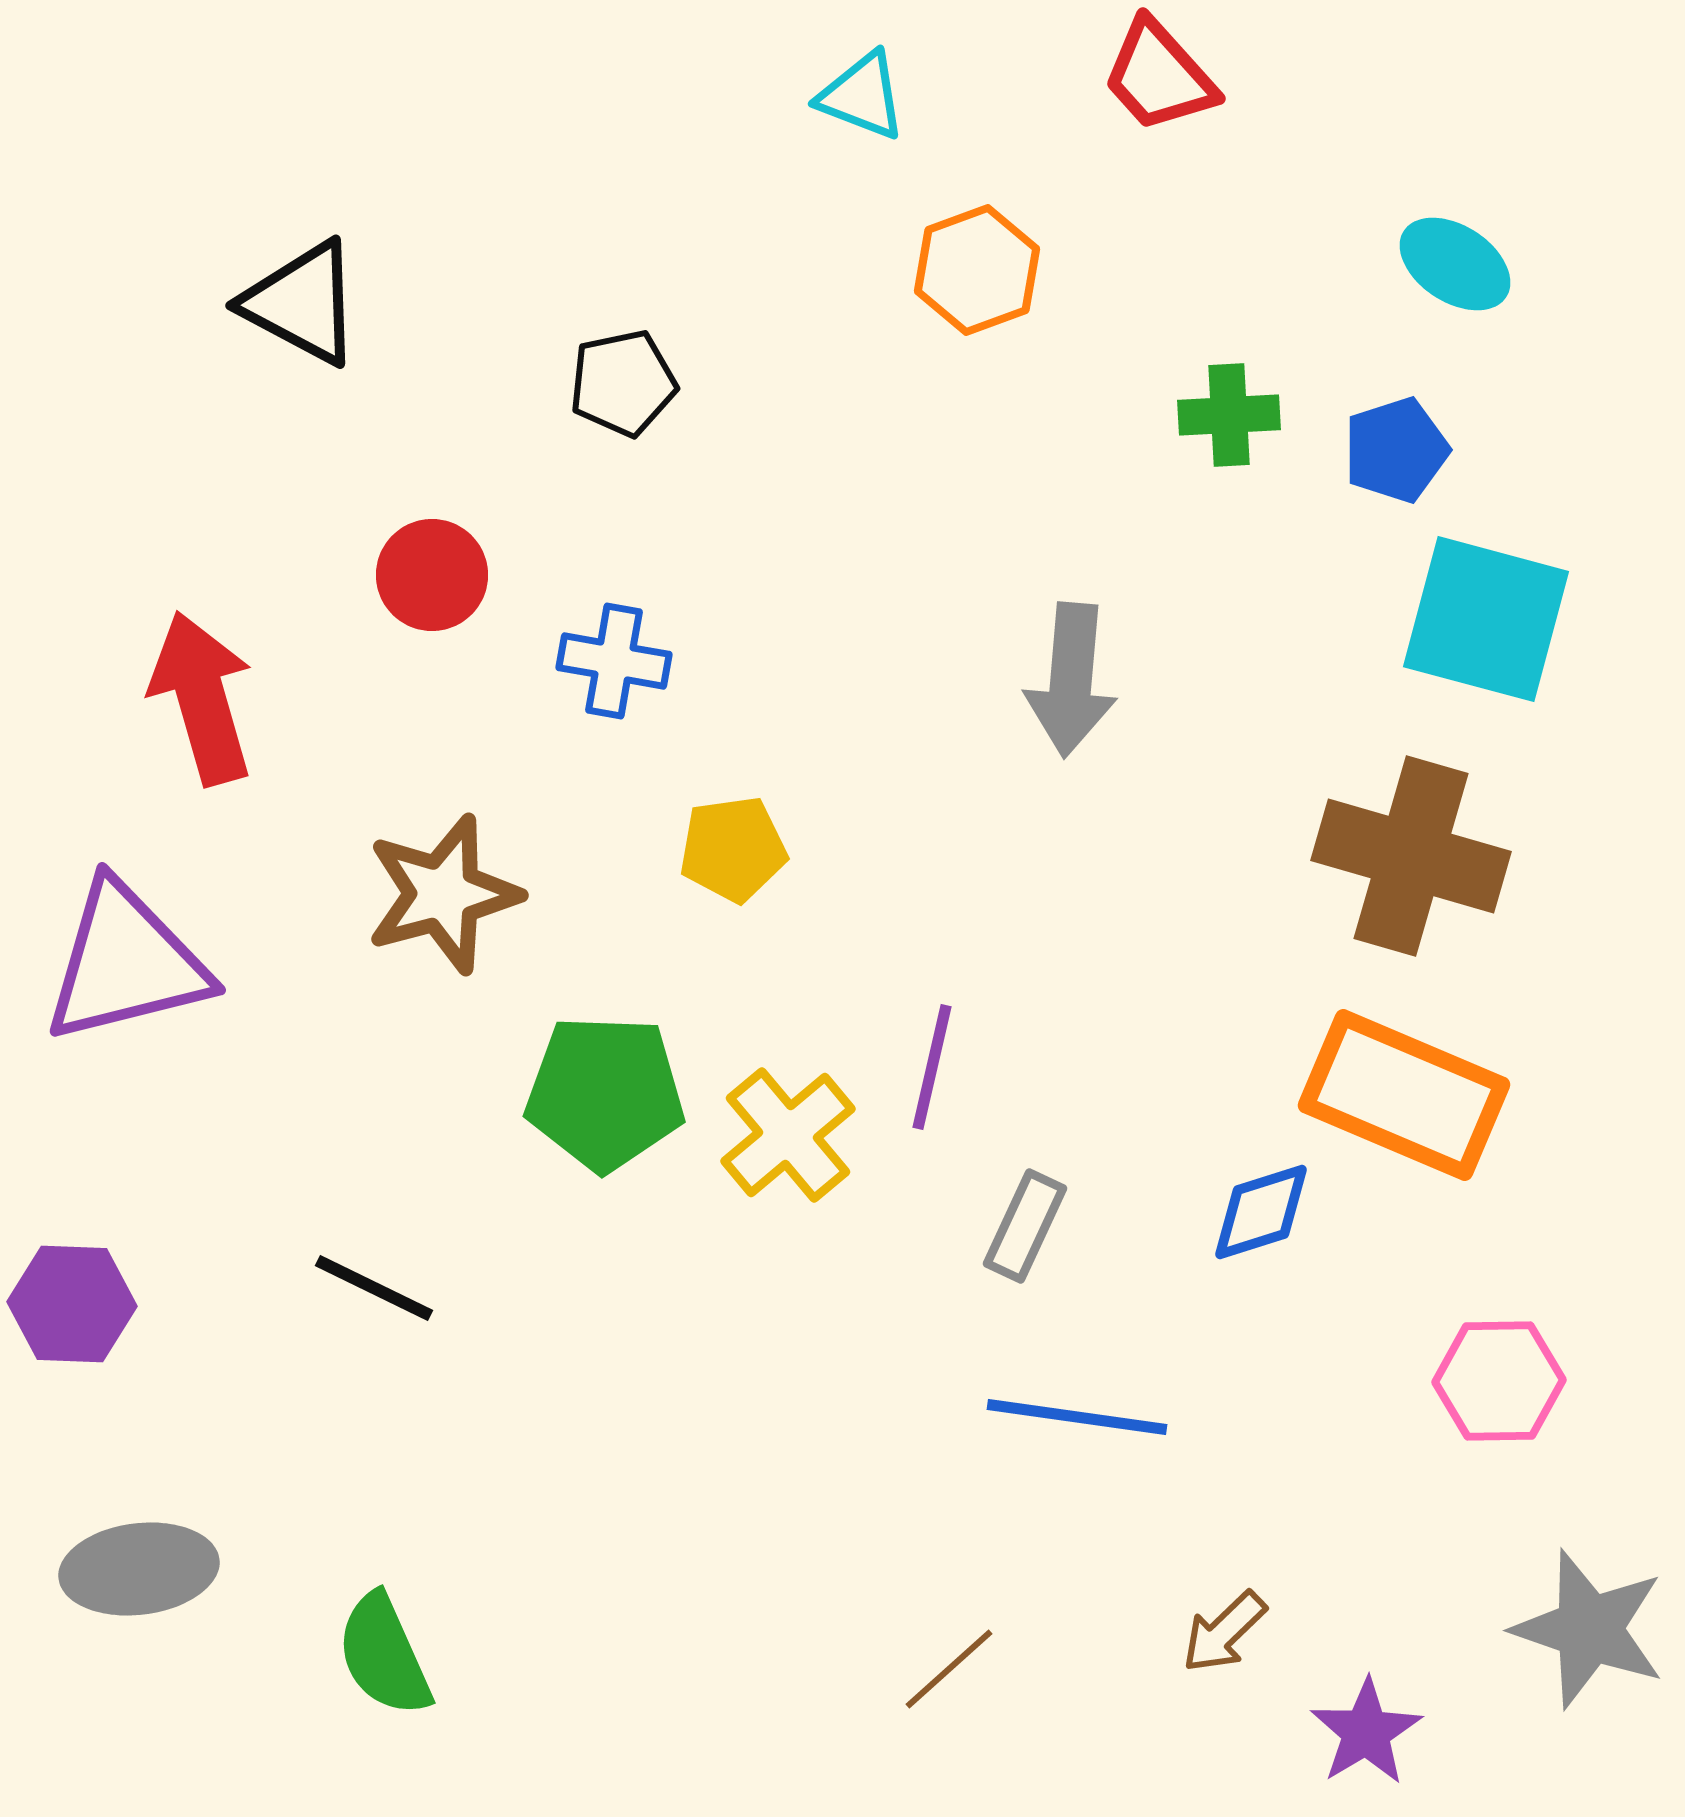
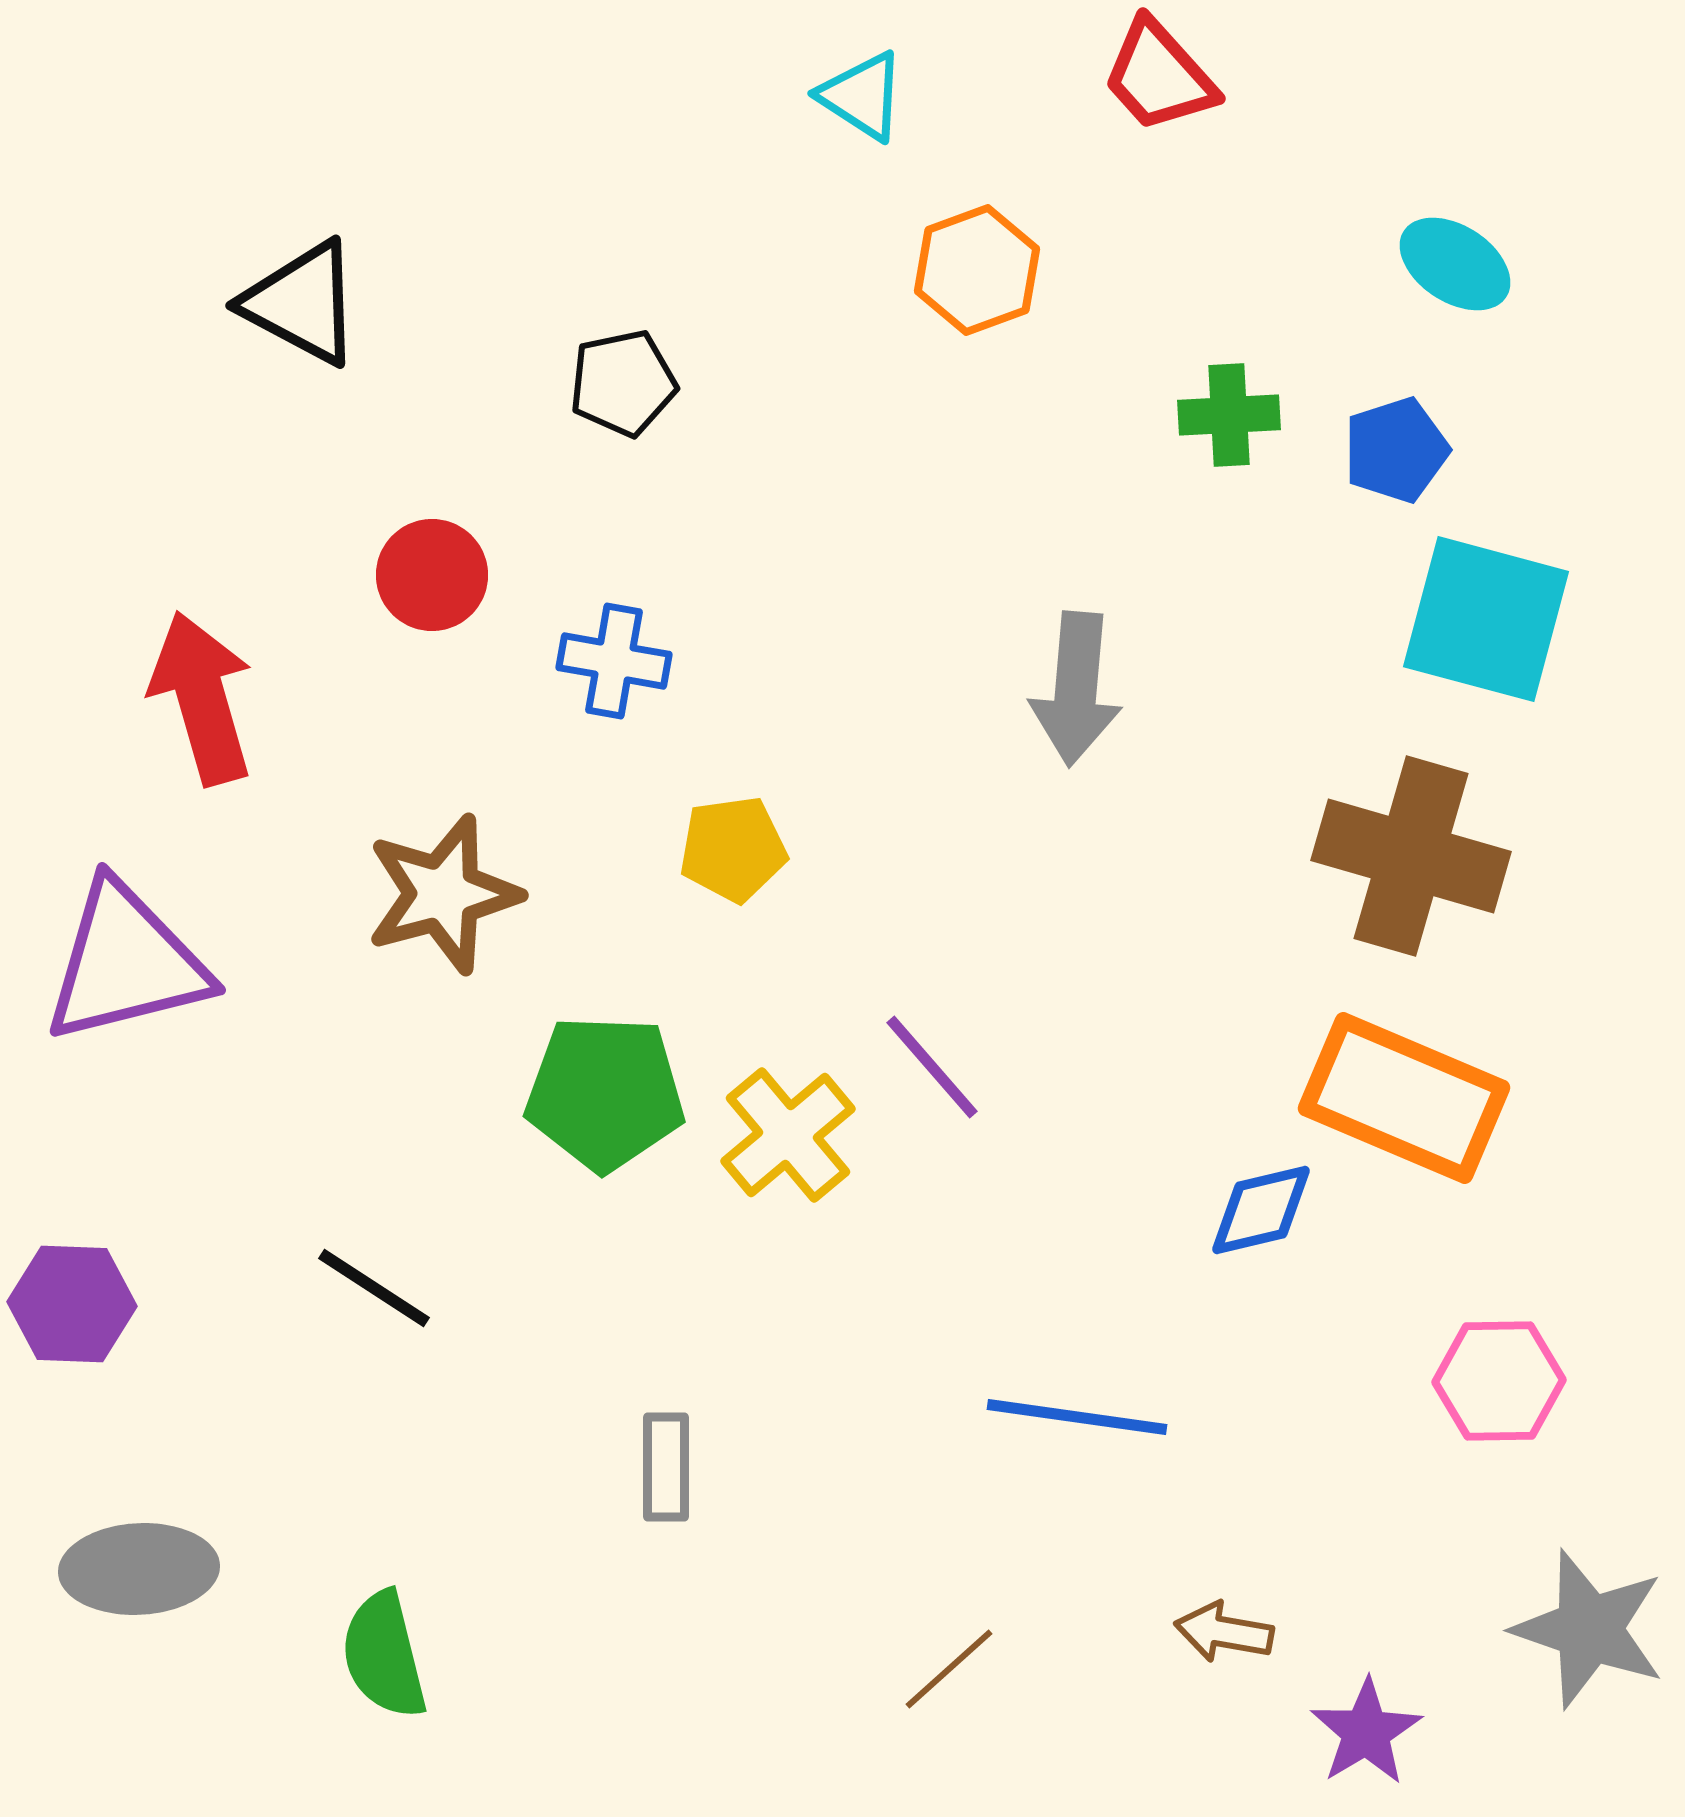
cyan triangle: rotated 12 degrees clockwise
gray arrow: moved 5 px right, 9 px down
purple line: rotated 54 degrees counterclockwise
orange rectangle: moved 3 px down
blue diamond: moved 2 px up; rotated 4 degrees clockwise
gray rectangle: moved 359 px left, 241 px down; rotated 25 degrees counterclockwise
black line: rotated 7 degrees clockwise
gray ellipse: rotated 4 degrees clockwise
brown arrow: rotated 54 degrees clockwise
green semicircle: rotated 10 degrees clockwise
